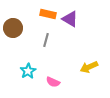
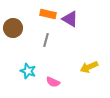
cyan star: rotated 21 degrees counterclockwise
